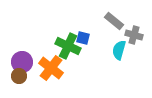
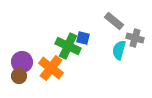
gray cross: moved 1 px right, 3 px down
